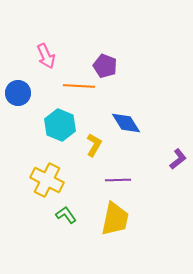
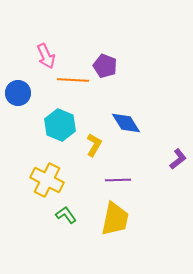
orange line: moved 6 px left, 6 px up
